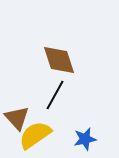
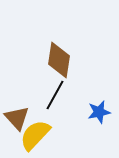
brown diamond: rotated 27 degrees clockwise
yellow semicircle: rotated 12 degrees counterclockwise
blue star: moved 14 px right, 27 px up
